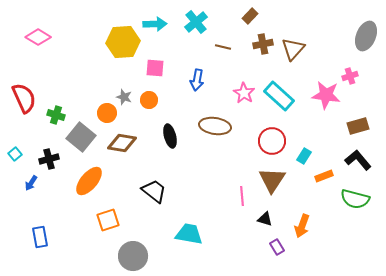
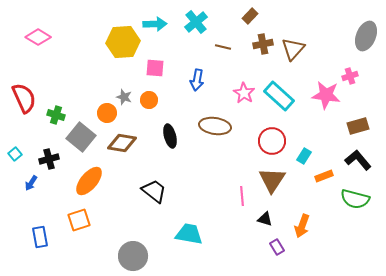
orange square at (108, 220): moved 29 px left
